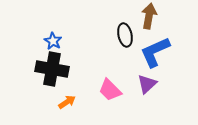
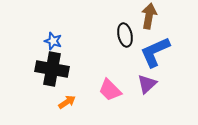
blue star: rotated 12 degrees counterclockwise
